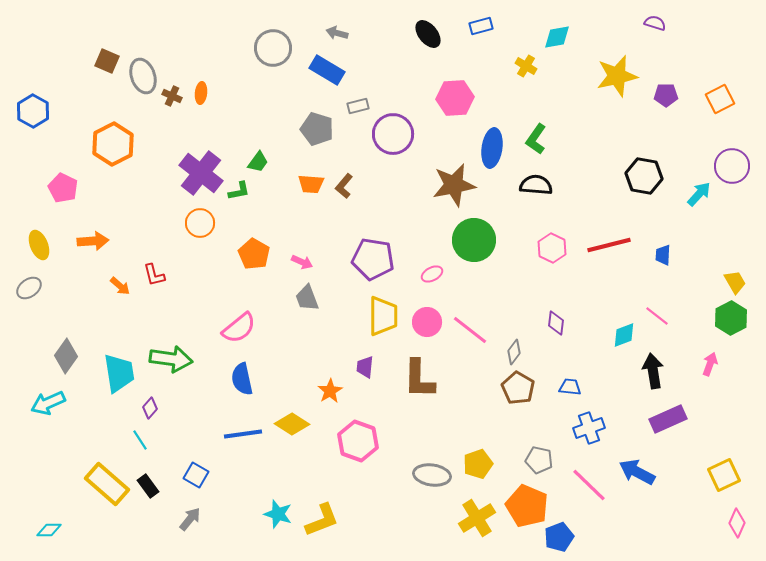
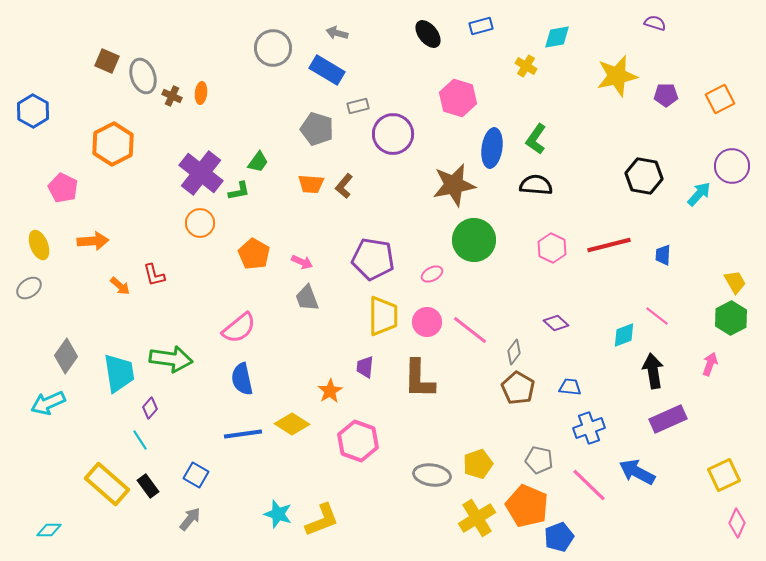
pink hexagon at (455, 98): moved 3 px right; rotated 21 degrees clockwise
purple diamond at (556, 323): rotated 55 degrees counterclockwise
